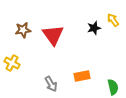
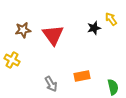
yellow arrow: moved 2 px left, 1 px up
yellow cross: moved 3 px up
